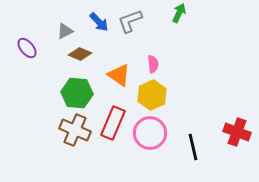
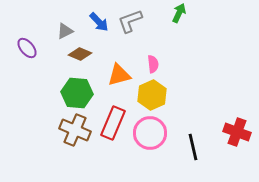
orange triangle: rotated 50 degrees counterclockwise
